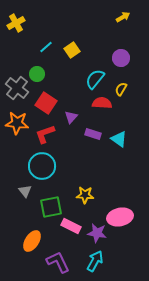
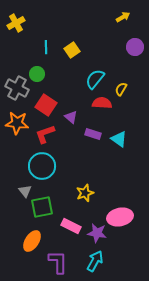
cyan line: rotated 48 degrees counterclockwise
purple circle: moved 14 px right, 11 px up
gray cross: rotated 10 degrees counterclockwise
red square: moved 2 px down
purple triangle: rotated 32 degrees counterclockwise
yellow star: moved 2 px up; rotated 24 degrees counterclockwise
green square: moved 9 px left
purple L-shape: rotated 25 degrees clockwise
